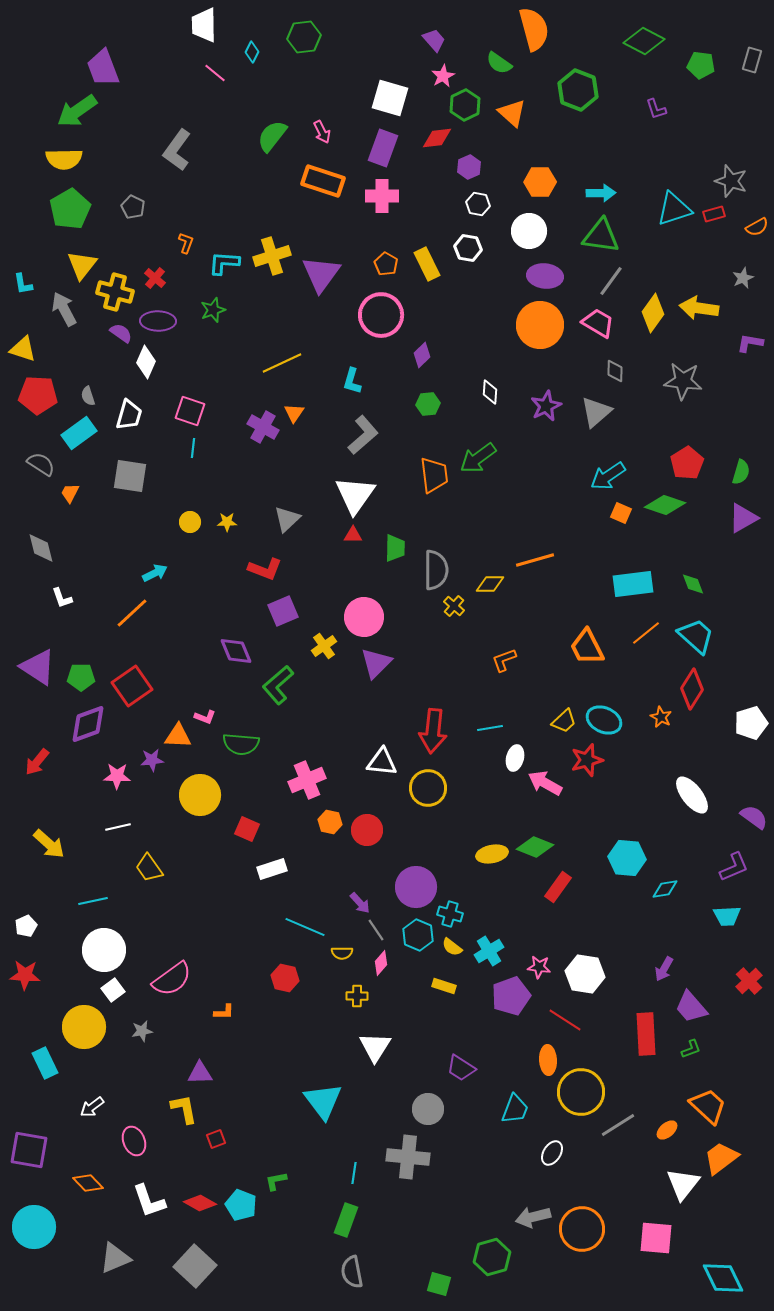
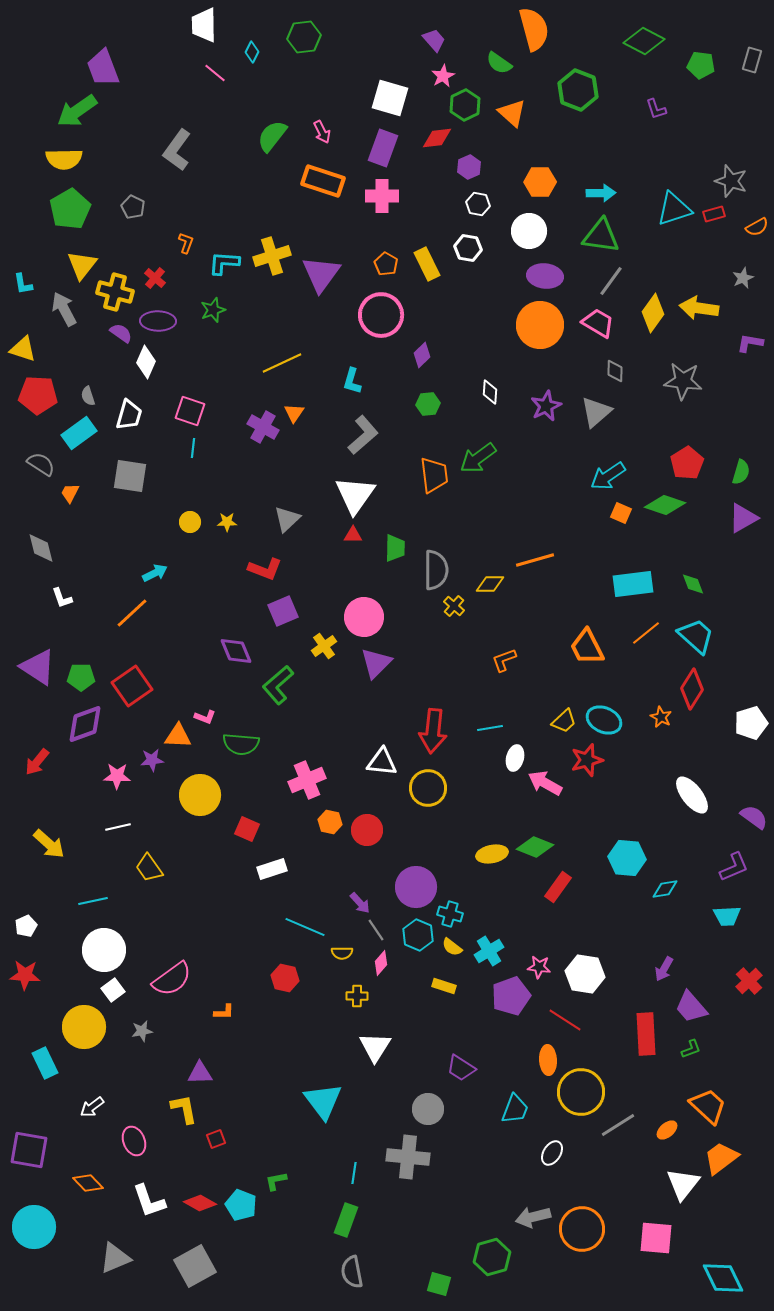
purple diamond at (88, 724): moved 3 px left
gray square at (195, 1266): rotated 18 degrees clockwise
